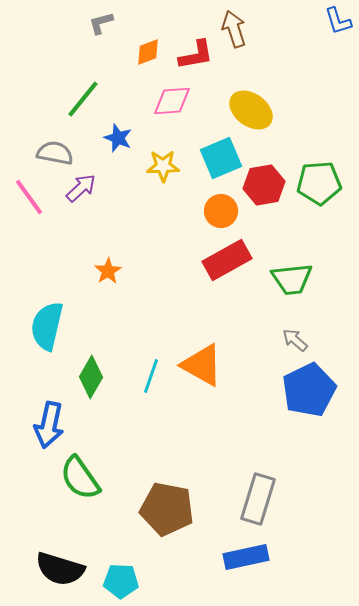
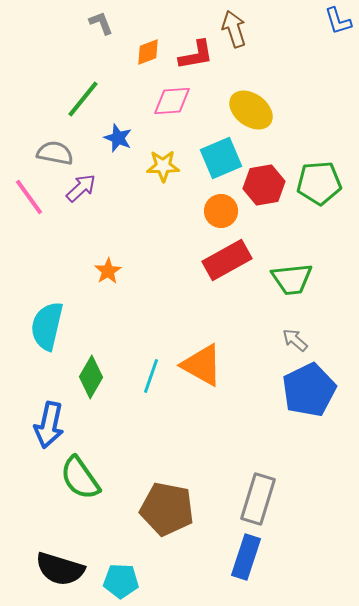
gray L-shape: rotated 84 degrees clockwise
blue rectangle: rotated 60 degrees counterclockwise
